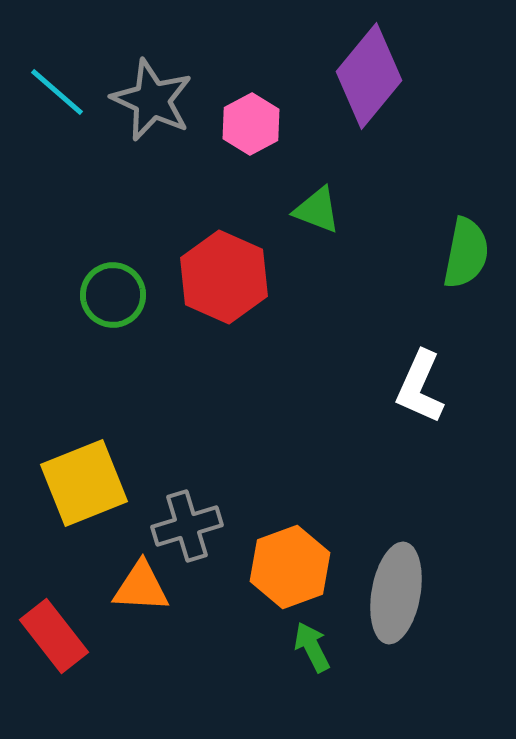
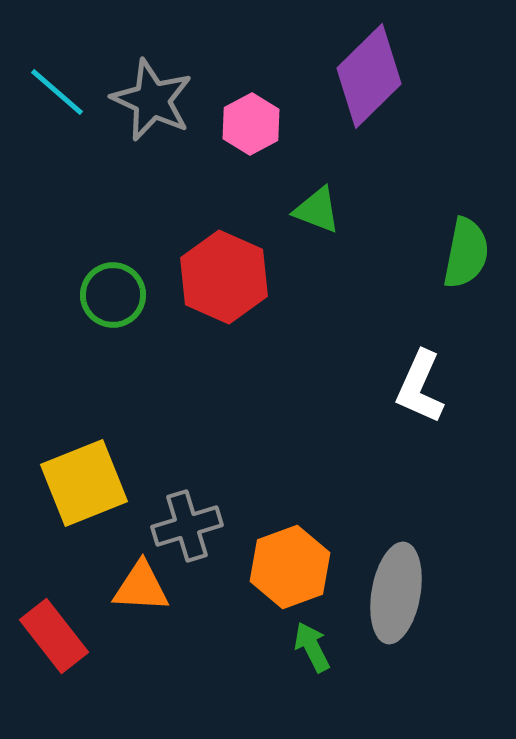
purple diamond: rotated 6 degrees clockwise
